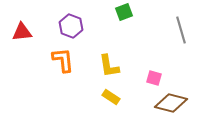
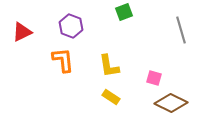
red triangle: rotated 20 degrees counterclockwise
brown diamond: rotated 12 degrees clockwise
